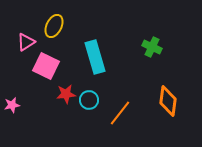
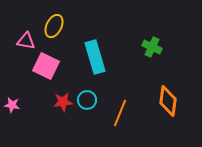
pink triangle: moved 1 px up; rotated 42 degrees clockwise
red star: moved 3 px left, 8 px down
cyan circle: moved 2 px left
pink star: rotated 21 degrees clockwise
orange line: rotated 16 degrees counterclockwise
